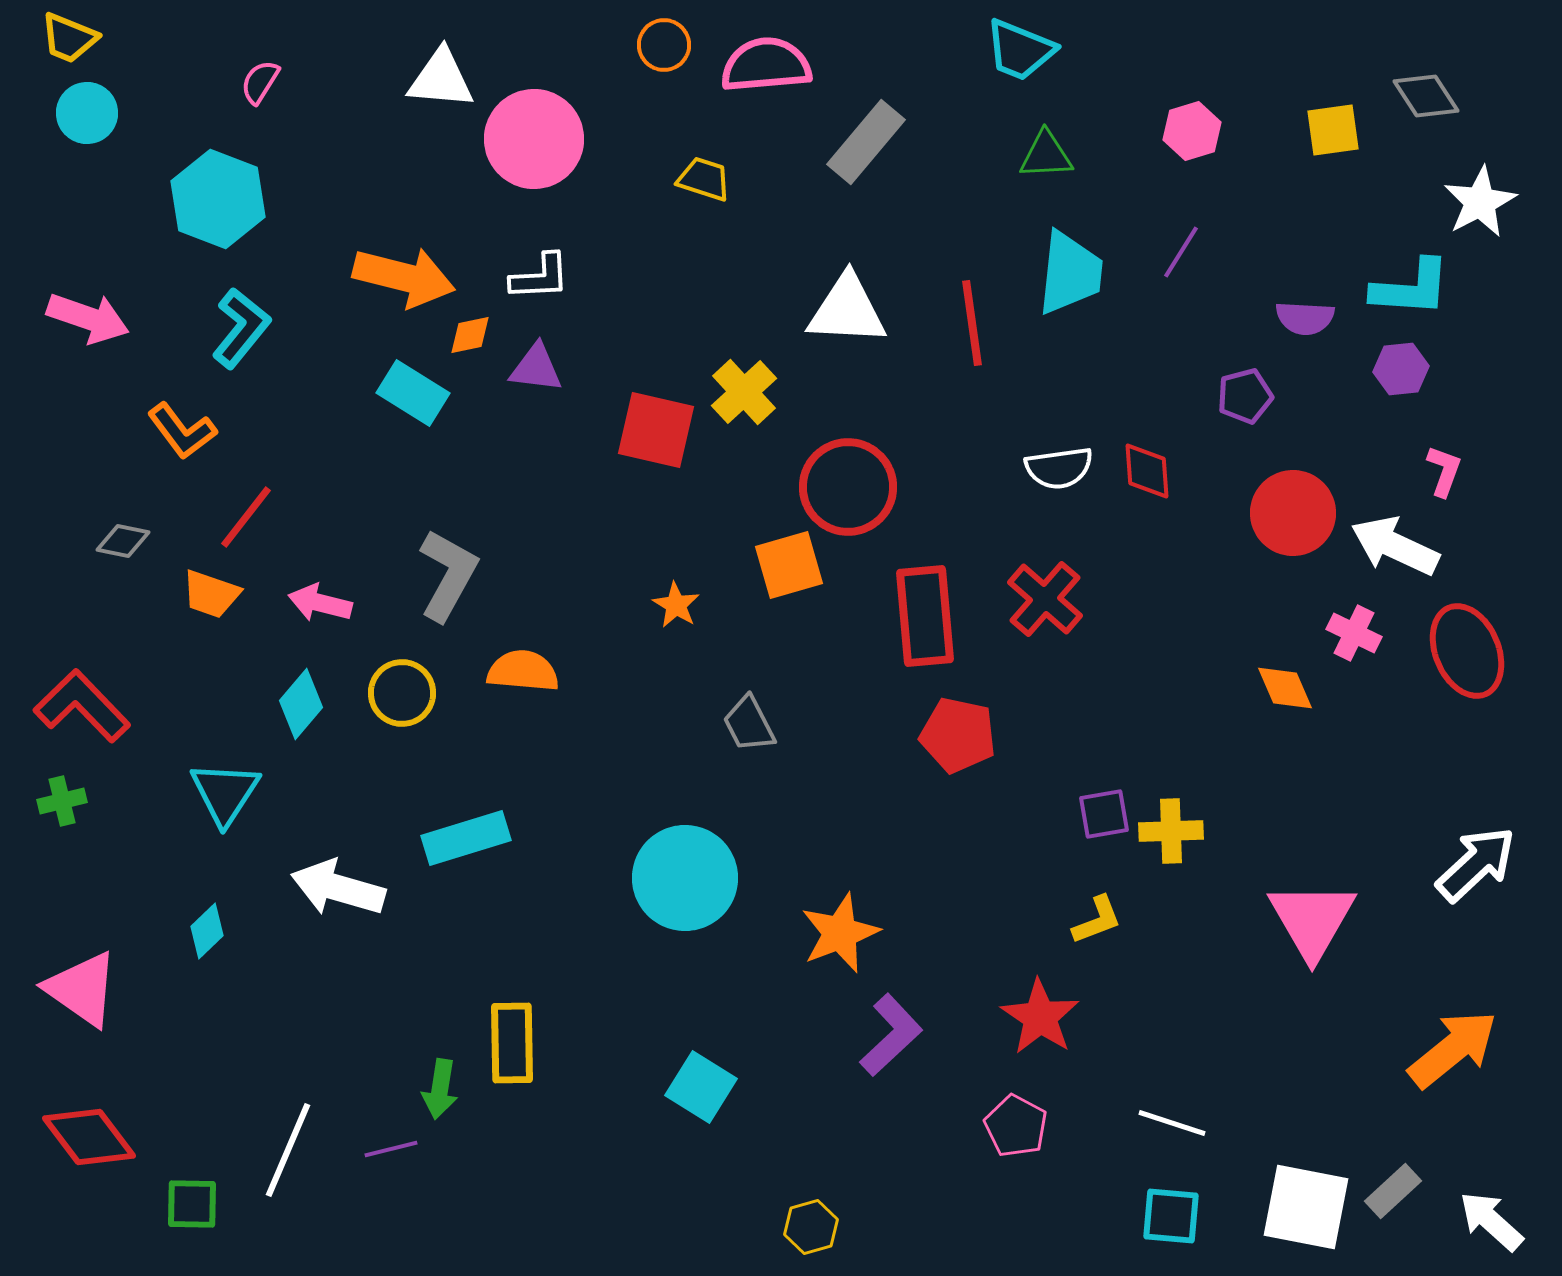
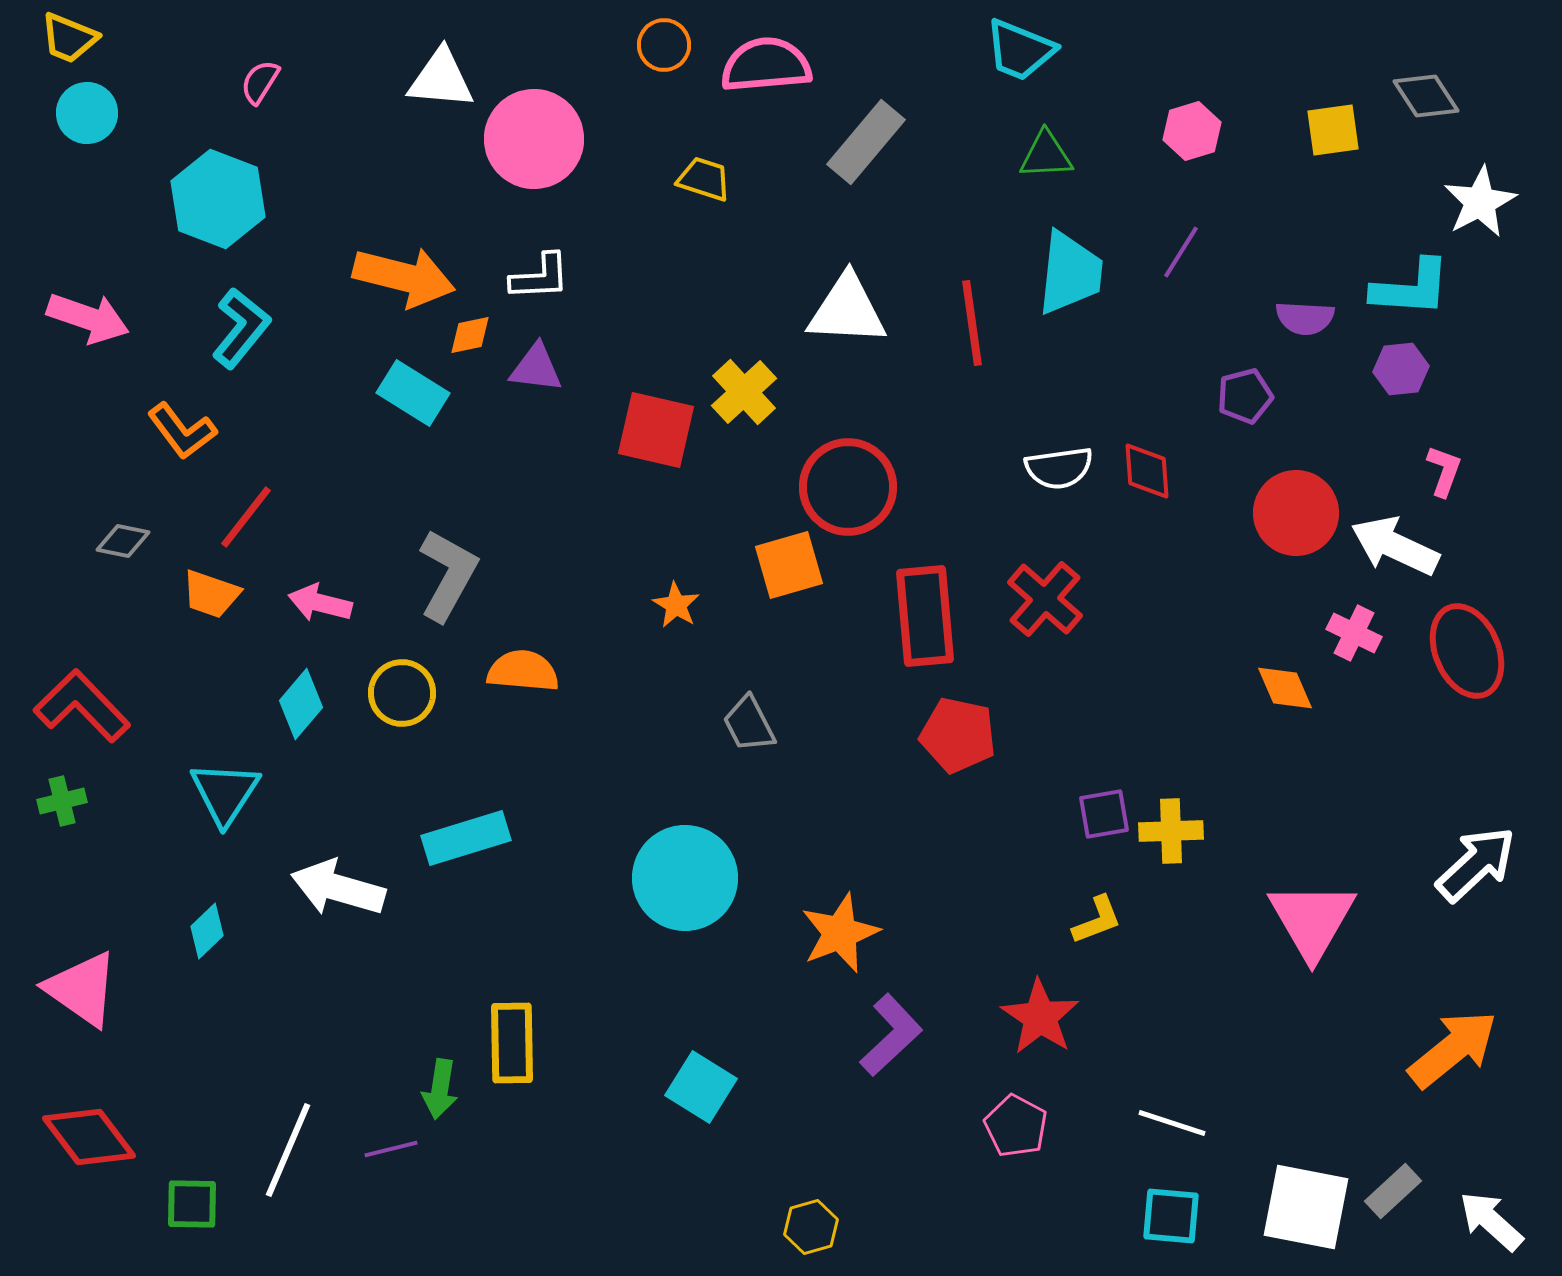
red circle at (1293, 513): moved 3 px right
